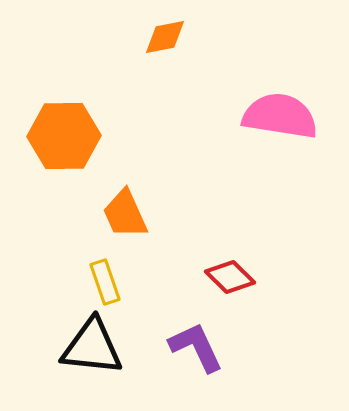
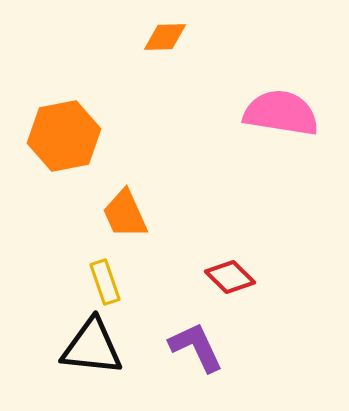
orange diamond: rotated 9 degrees clockwise
pink semicircle: moved 1 px right, 3 px up
orange hexagon: rotated 10 degrees counterclockwise
